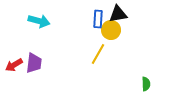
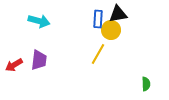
purple trapezoid: moved 5 px right, 3 px up
